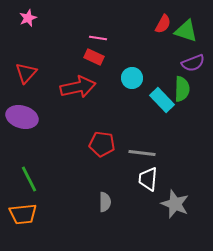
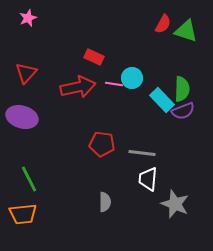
pink line: moved 16 px right, 46 px down
purple semicircle: moved 10 px left, 48 px down
